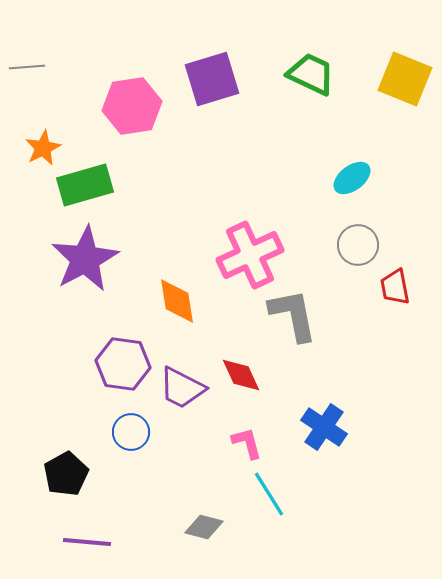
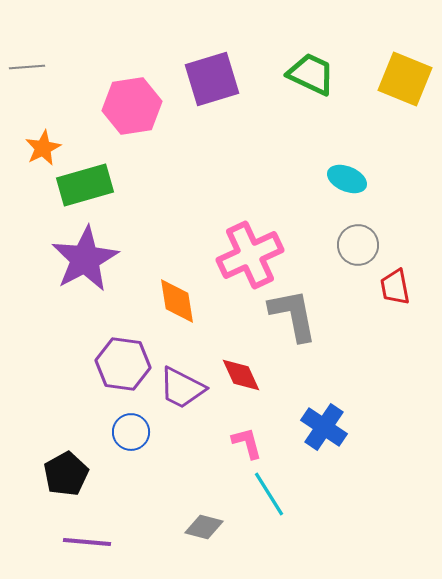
cyan ellipse: moved 5 px left, 1 px down; rotated 60 degrees clockwise
